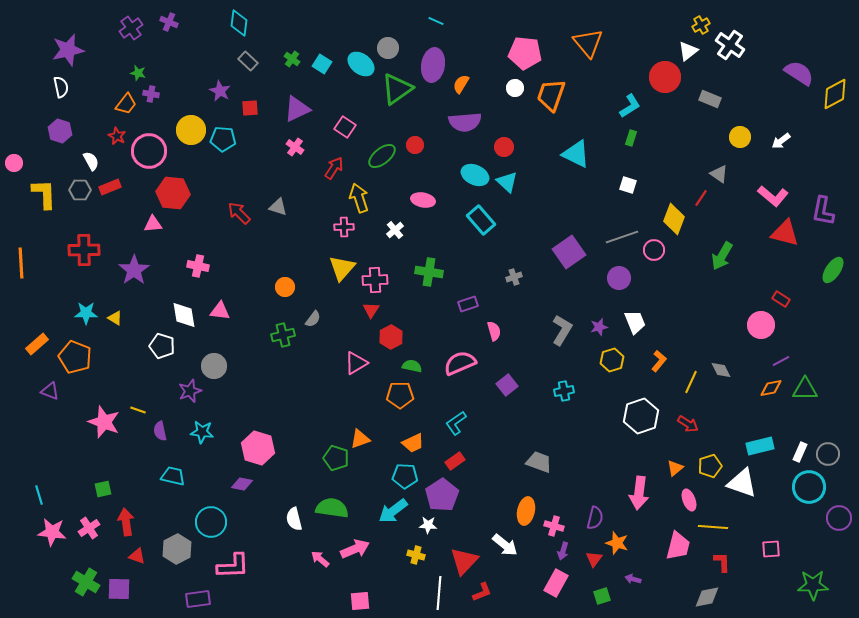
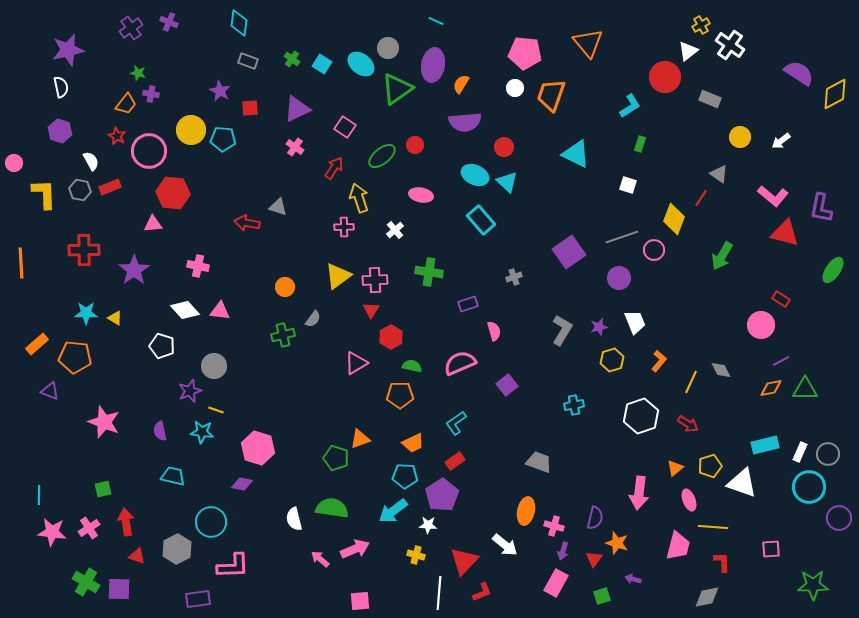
gray rectangle at (248, 61): rotated 24 degrees counterclockwise
green rectangle at (631, 138): moved 9 px right, 6 px down
gray hexagon at (80, 190): rotated 10 degrees clockwise
pink ellipse at (423, 200): moved 2 px left, 5 px up
purple L-shape at (823, 211): moved 2 px left, 3 px up
red arrow at (239, 213): moved 8 px right, 10 px down; rotated 35 degrees counterclockwise
yellow triangle at (342, 268): moved 4 px left, 8 px down; rotated 12 degrees clockwise
white diamond at (184, 315): moved 1 px right, 5 px up; rotated 32 degrees counterclockwise
orange pentagon at (75, 357): rotated 16 degrees counterclockwise
cyan cross at (564, 391): moved 10 px right, 14 px down
yellow line at (138, 410): moved 78 px right
cyan rectangle at (760, 446): moved 5 px right, 1 px up
cyan line at (39, 495): rotated 18 degrees clockwise
